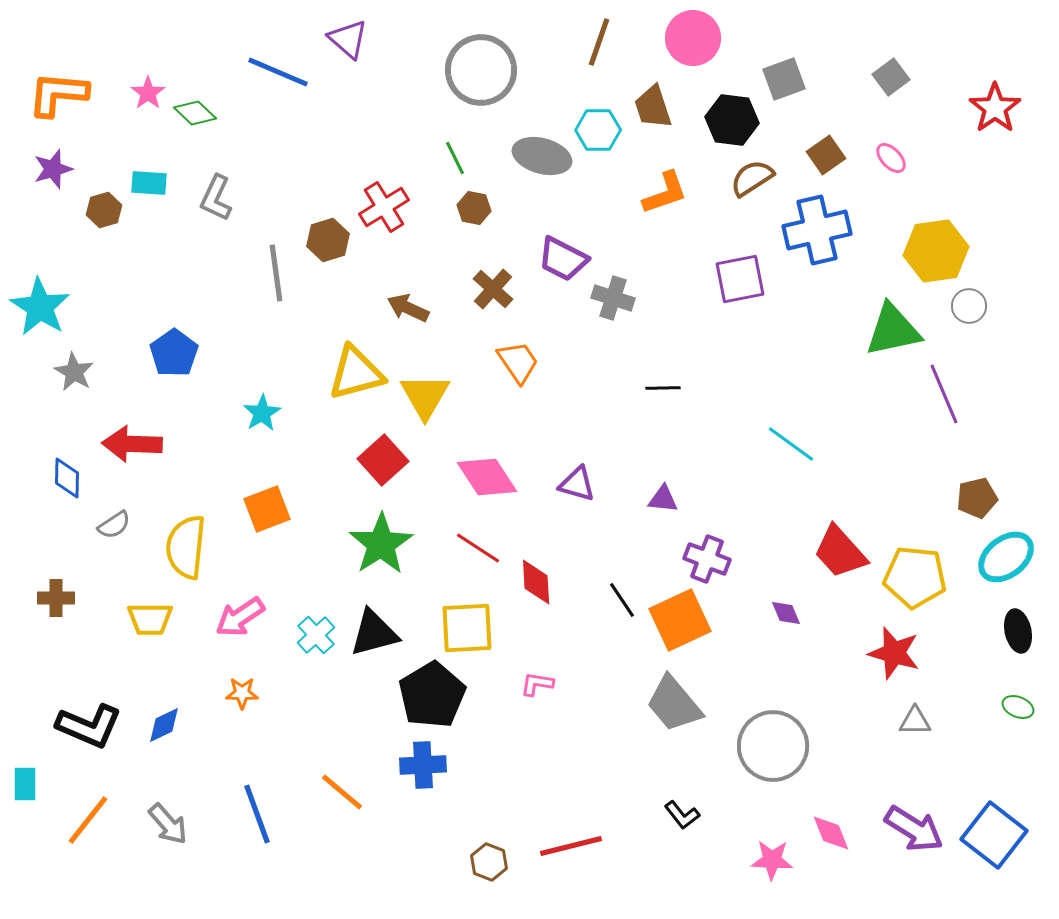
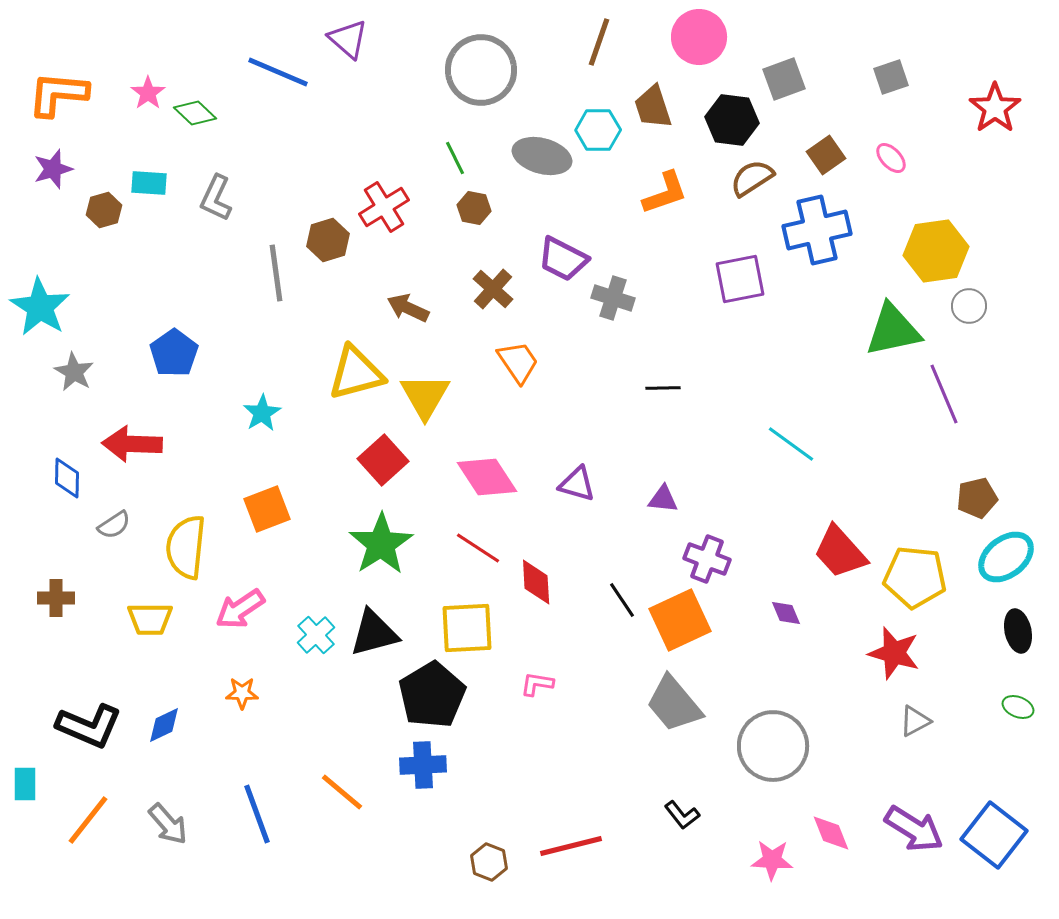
pink circle at (693, 38): moved 6 px right, 1 px up
gray square at (891, 77): rotated 18 degrees clockwise
pink arrow at (240, 617): moved 8 px up
gray triangle at (915, 721): rotated 28 degrees counterclockwise
